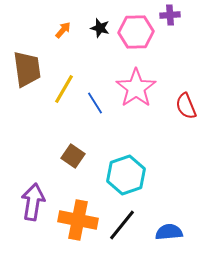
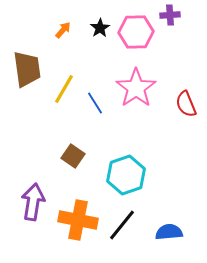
black star: rotated 24 degrees clockwise
red semicircle: moved 2 px up
